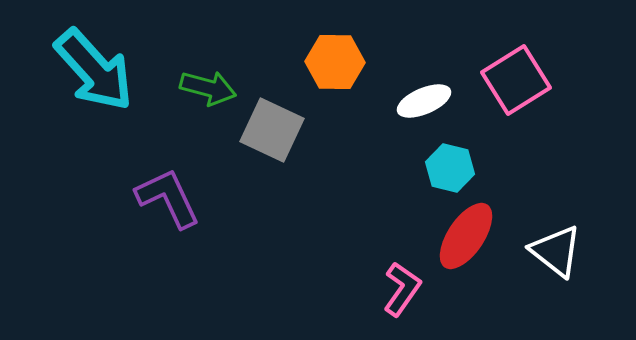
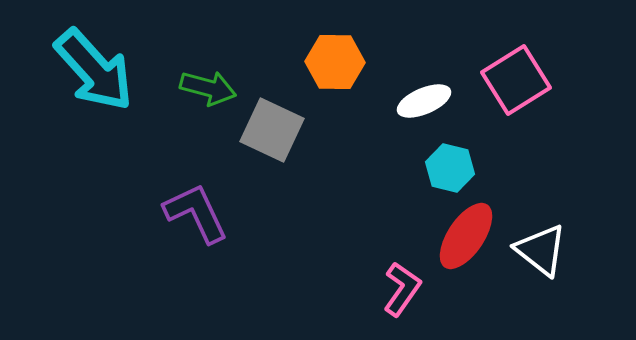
purple L-shape: moved 28 px right, 15 px down
white triangle: moved 15 px left, 1 px up
